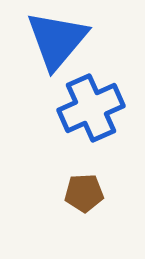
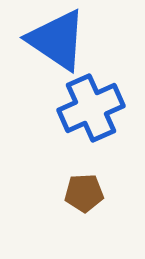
blue triangle: rotated 36 degrees counterclockwise
